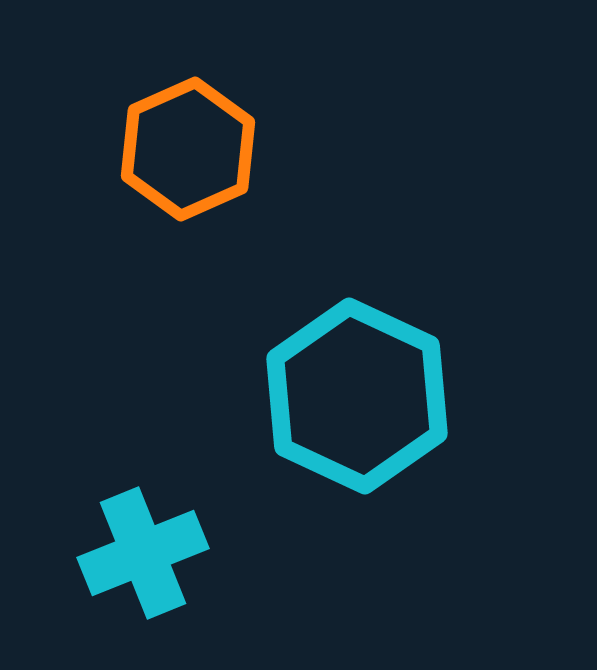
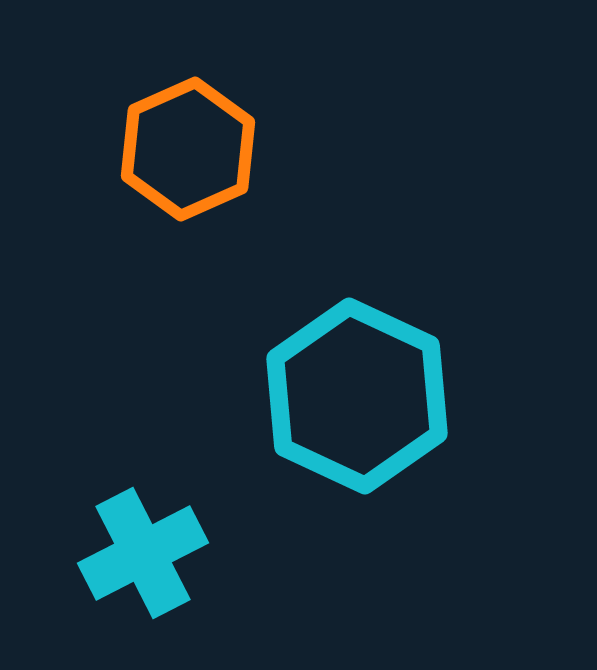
cyan cross: rotated 5 degrees counterclockwise
